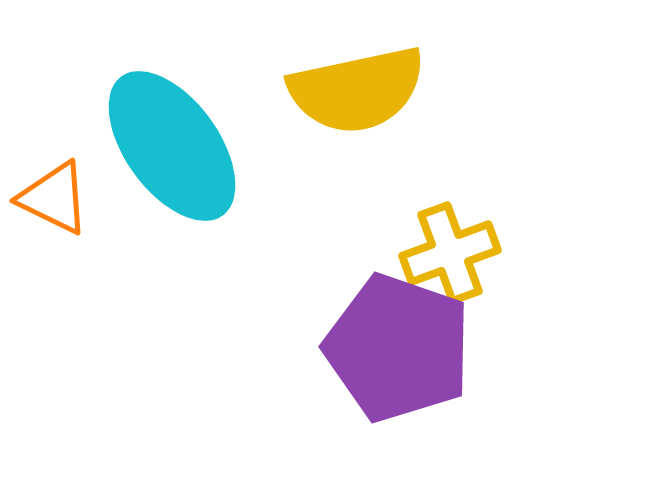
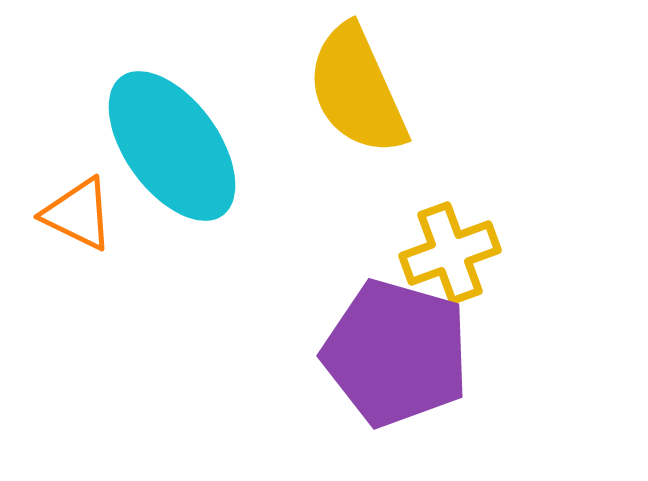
yellow semicircle: rotated 78 degrees clockwise
orange triangle: moved 24 px right, 16 px down
purple pentagon: moved 2 px left, 5 px down; rotated 3 degrees counterclockwise
